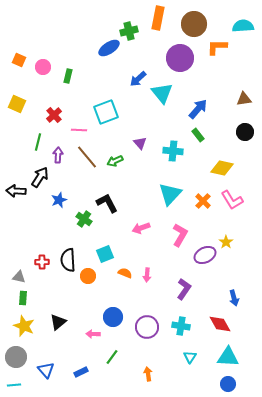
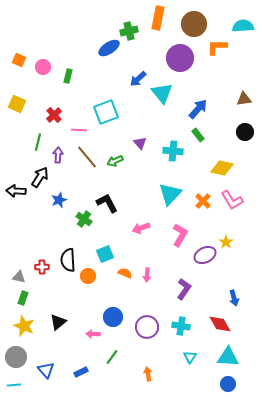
red cross at (42, 262): moved 5 px down
green rectangle at (23, 298): rotated 16 degrees clockwise
